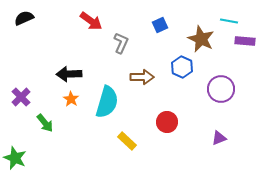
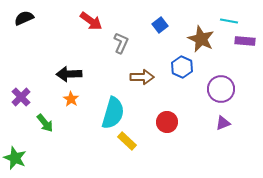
blue square: rotated 14 degrees counterclockwise
cyan semicircle: moved 6 px right, 11 px down
purple triangle: moved 4 px right, 15 px up
